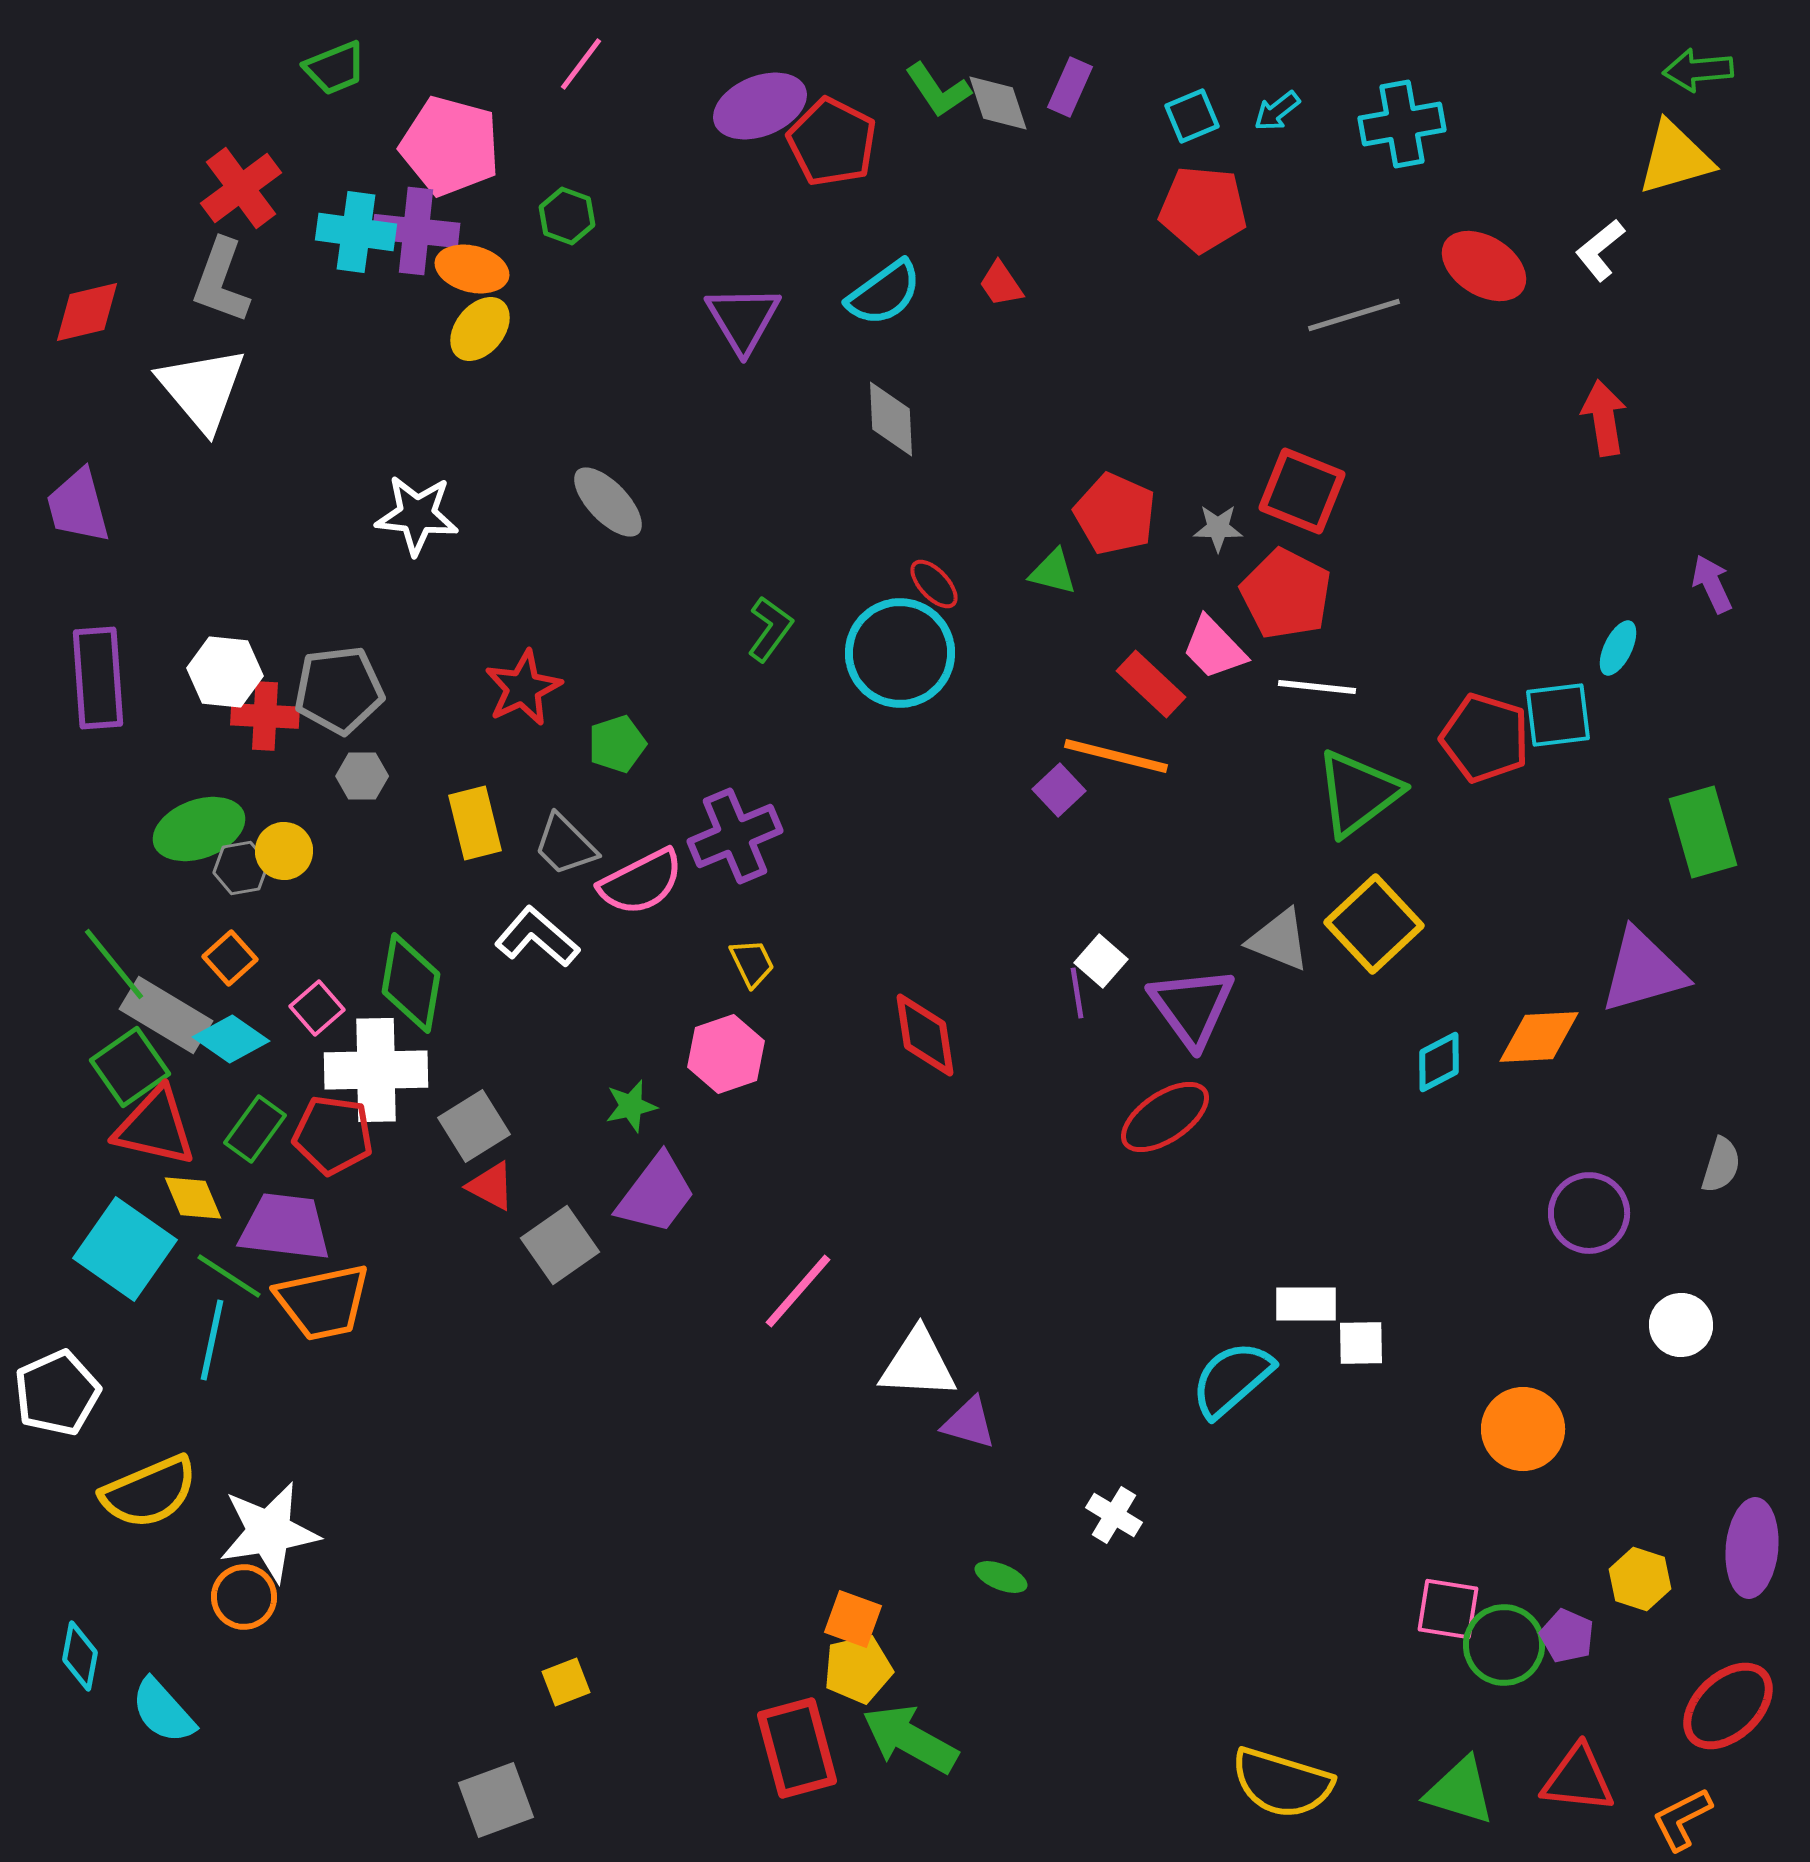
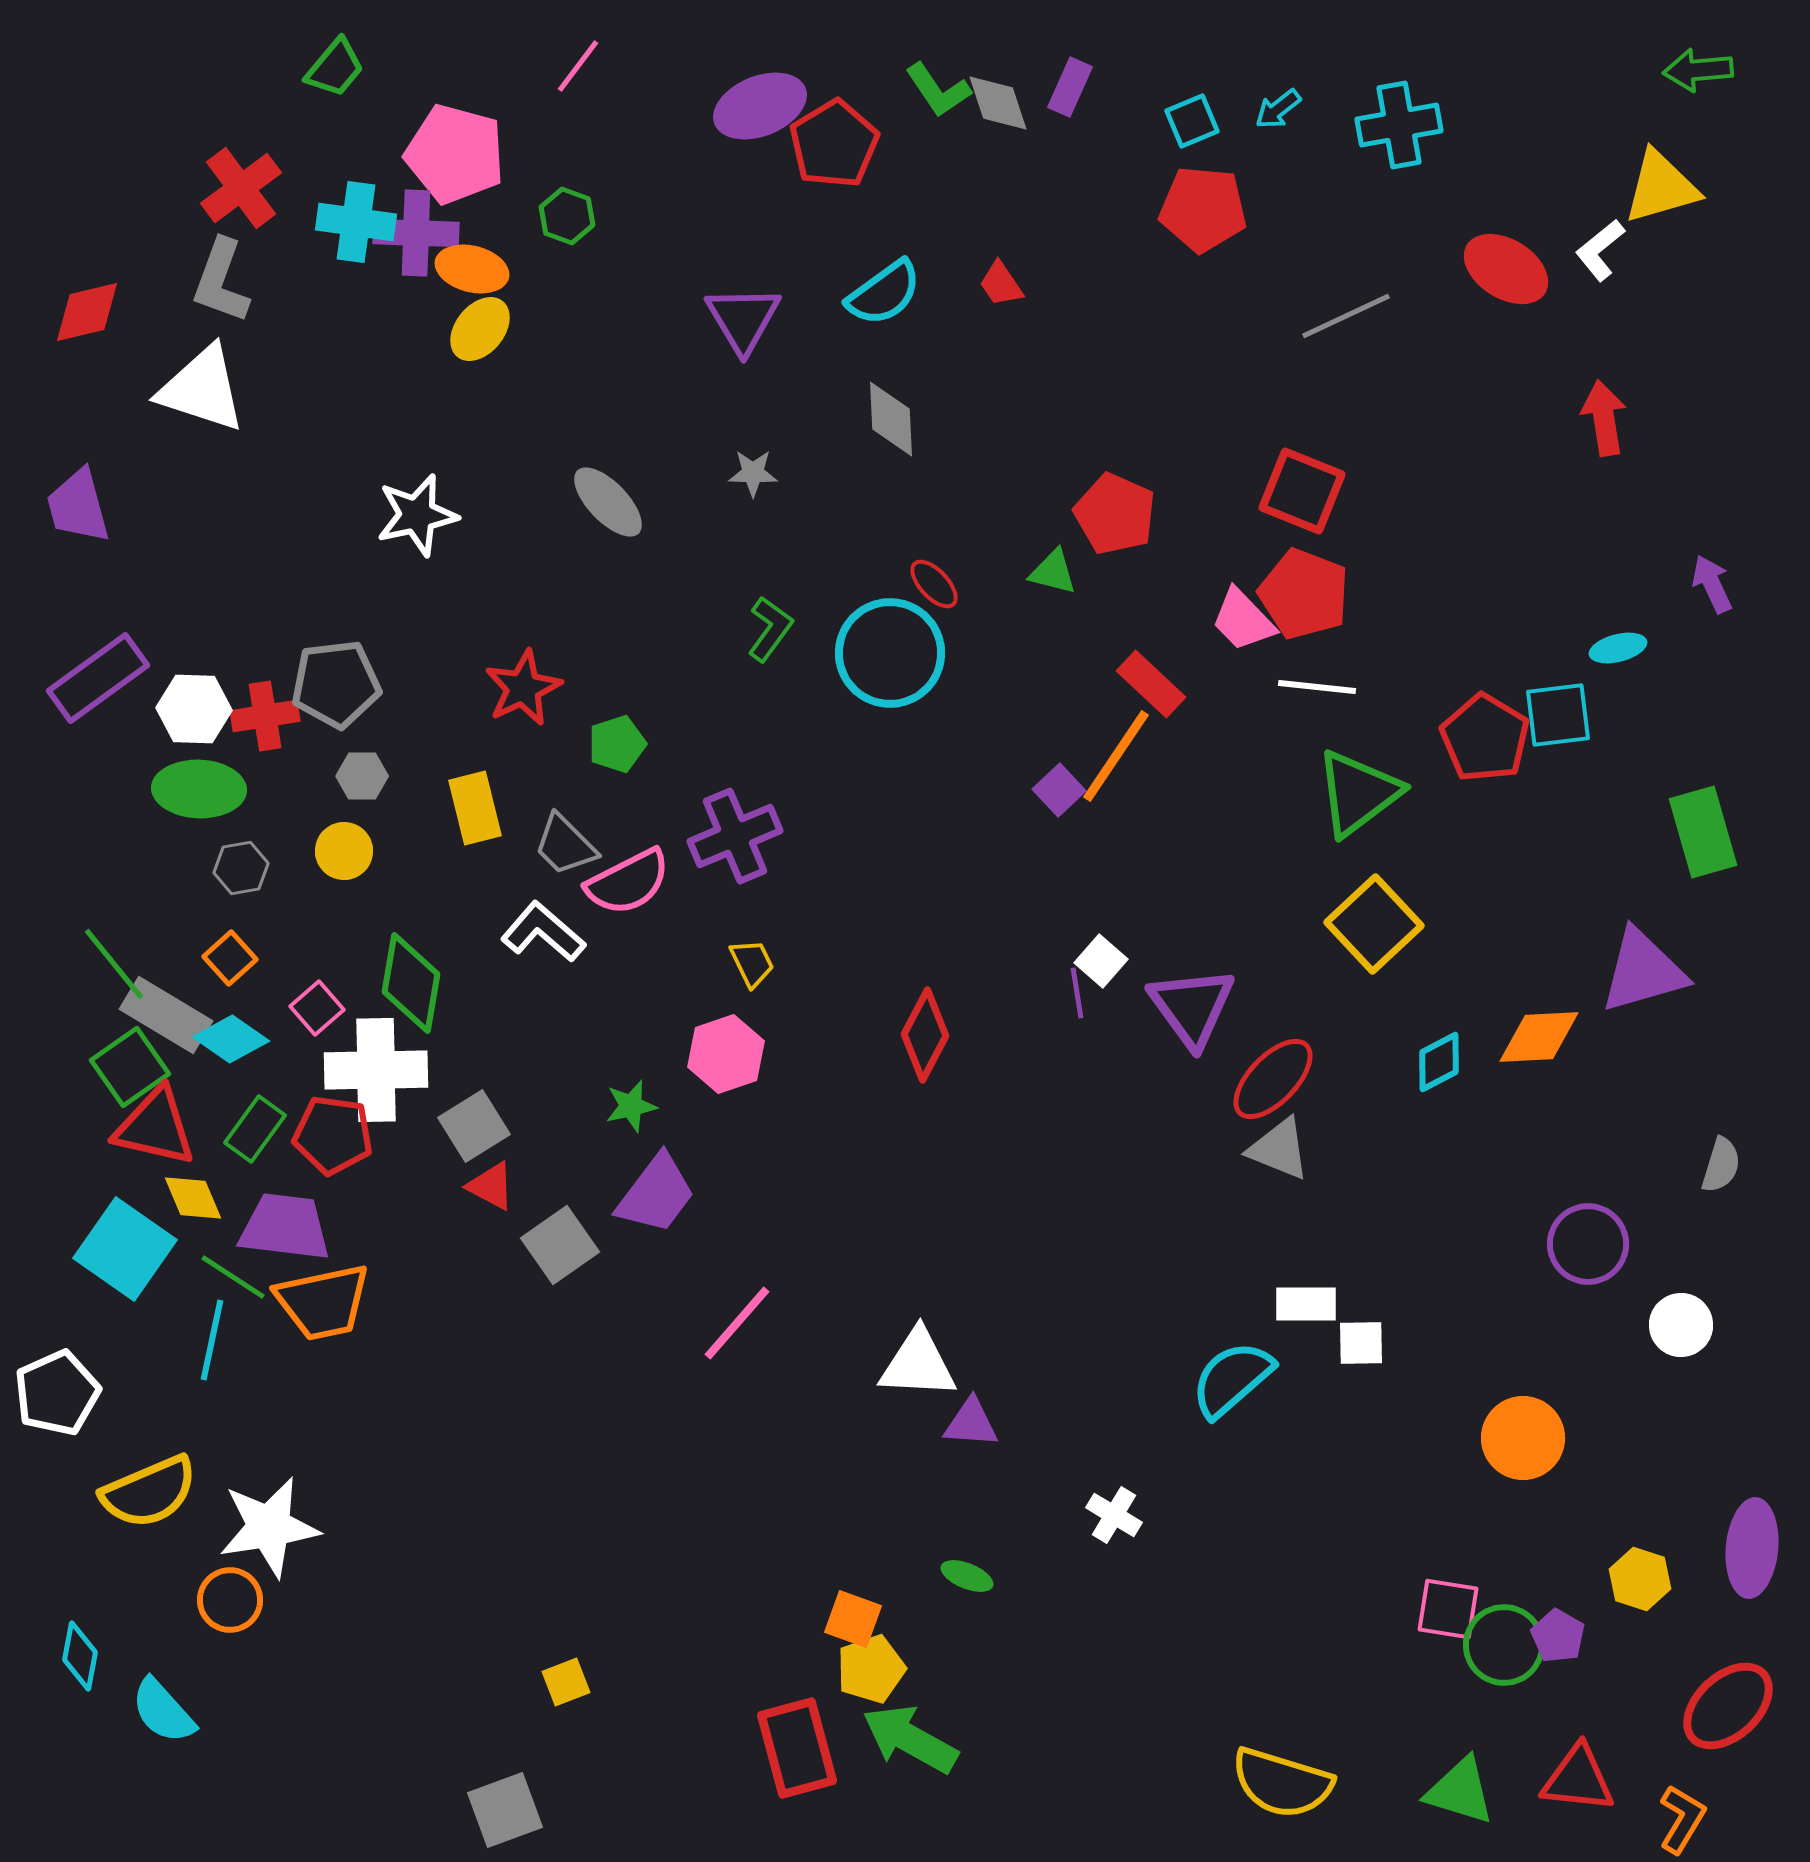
pink line at (581, 64): moved 3 px left, 2 px down
green trapezoid at (335, 68): rotated 28 degrees counterclockwise
cyan arrow at (1277, 111): moved 1 px right, 2 px up
cyan square at (1192, 116): moved 5 px down
cyan cross at (1402, 124): moved 3 px left, 1 px down
red pentagon at (832, 142): moved 2 px right, 2 px down; rotated 14 degrees clockwise
pink pentagon at (450, 146): moved 5 px right, 8 px down
yellow triangle at (1675, 158): moved 14 px left, 29 px down
purple cross at (416, 231): moved 2 px down; rotated 4 degrees counterclockwise
cyan cross at (356, 232): moved 10 px up
red ellipse at (1484, 266): moved 22 px right, 3 px down
gray line at (1354, 315): moved 8 px left, 1 px down; rotated 8 degrees counterclockwise
white triangle at (202, 389): rotated 32 degrees counterclockwise
white star at (417, 515): rotated 18 degrees counterclockwise
gray star at (1218, 528): moved 465 px left, 55 px up
red pentagon at (1286, 594): moved 18 px right; rotated 6 degrees counterclockwise
pink trapezoid at (1214, 648): moved 29 px right, 28 px up
cyan ellipse at (1618, 648): rotated 50 degrees clockwise
cyan circle at (900, 653): moved 10 px left
white hexagon at (225, 672): moved 31 px left, 37 px down; rotated 4 degrees counterclockwise
purple rectangle at (98, 678): rotated 58 degrees clockwise
gray pentagon at (339, 690): moved 3 px left, 6 px up
red cross at (265, 716): rotated 12 degrees counterclockwise
red pentagon at (1485, 738): rotated 14 degrees clockwise
orange line at (1116, 756): rotated 70 degrees counterclockwise
yellow rectangle at (475, 823): moved 15 px up
green ellipse at (199, 829): moved 40 px up; rotated 22 degrees clockwise
yellow circle at (284, 851): moved 60 px right
pink semicircle at (641, 882): moved 13 px left
white L-shape at (537, 937): moved 6 px right, 5 px up
gray triangle at (1279, 940): moved 209 px down
red diamond at (925, 1035): rotated 36 degrees clockwise
red ellipse at (1165, 1117): moved 108 px right, 38 px up; rotated 12 degrees counterclockwise
purple circle at (1589, 1213): moved 1 px left, 31 px down
green line at (229, 1276): moved 4 px right, 1 px down
pink line at (798, 1291): moved 61 px left, 32 px down
purple triangle at (969, 1423): moved 2 px right; rotated 12 degrees counterclockwise
orange circle at (1523, 1429): moved 9 px down
white star at (269, 1532): moved 5 px up
green ellipse at (1001, 1577): moved 34 px left, 1 px up
orange circle at (244, 1597): moved 14 px left, 3 px down
purple pentagon at (1567, 1636): moved 9 px left; rotated 6 degrees clockwise
yellow pentagon at (858, 1669): moved 13 px right; rotated 6 degrees counterclockwise
gray square at (496, 1800): moved 9 px right, 10 px down
orange L-shape at (1682, 1819): rotated 148 degrees clockwise
